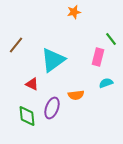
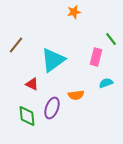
pink rectangle: moved 2 px left
